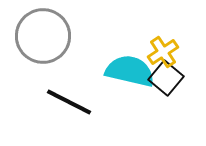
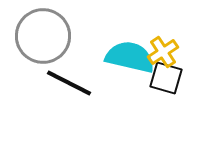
cyan semicircle: moved 14 px up
black square: rotated 24 degrees counterclockwise
black line: moved 19 px up
